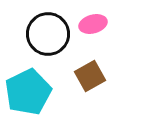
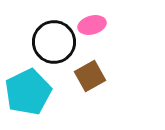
pink ellipse: moved 1 px left, 1 px down
black circle: moved 6 px right, 8 px down
